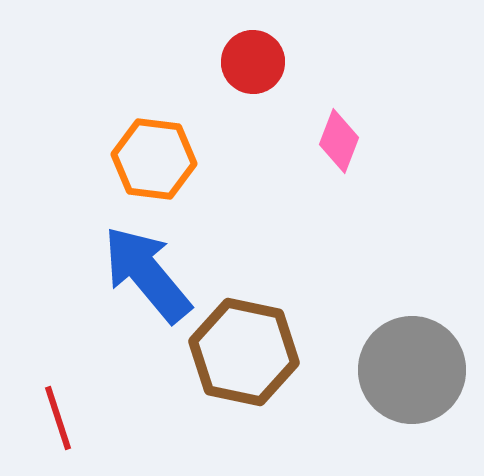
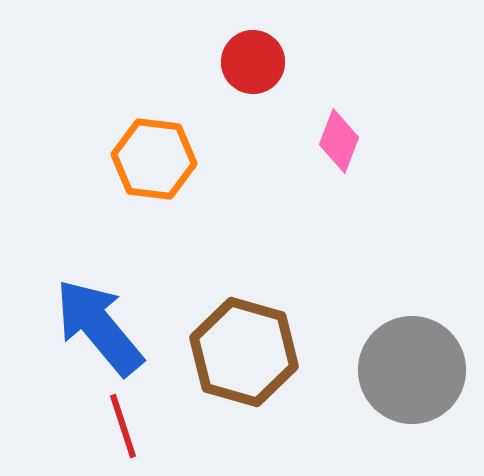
blue arrow: moved 48 px left, 53 px down
brown hexagon: rotated 4 degrees clockwise
red line: moved 65 px right, 8 px down
